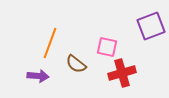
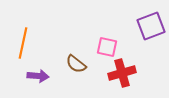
orange line: moved 27 px left; rotated 8 degrees counterclockwise
